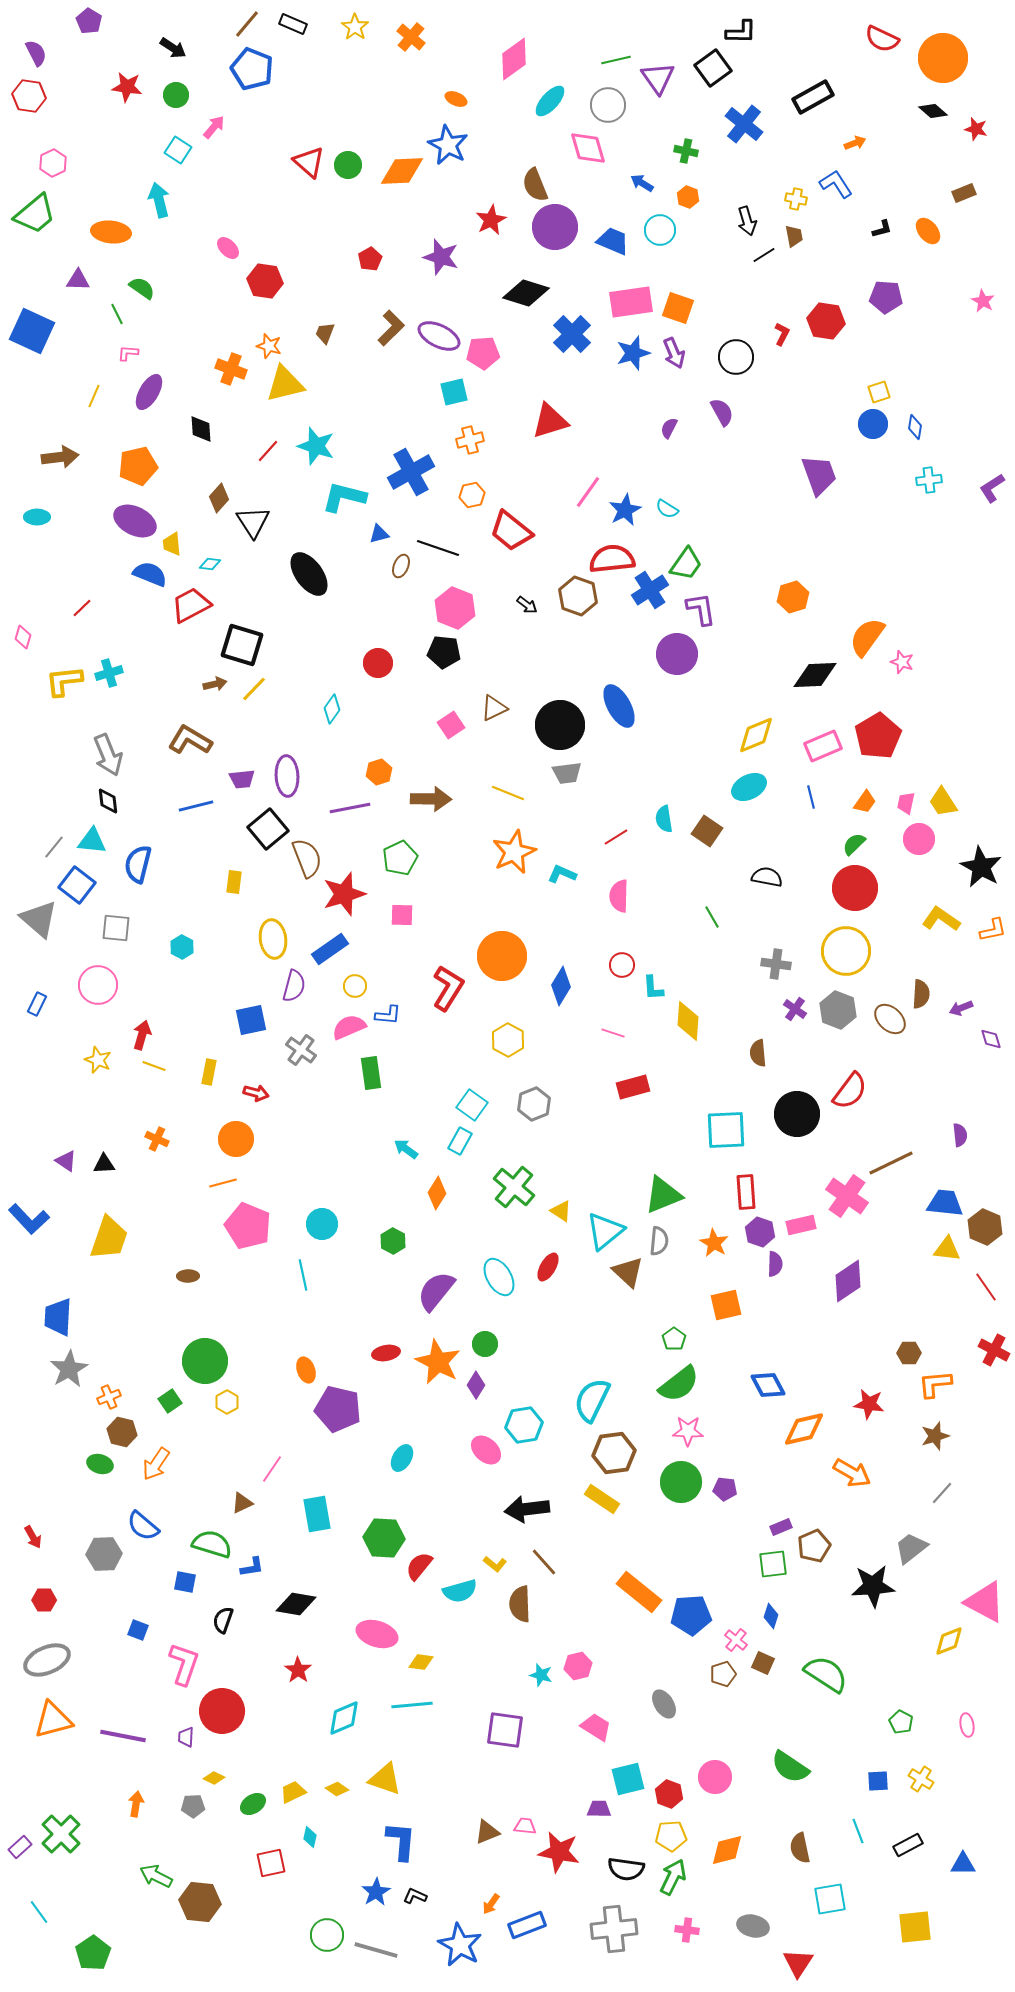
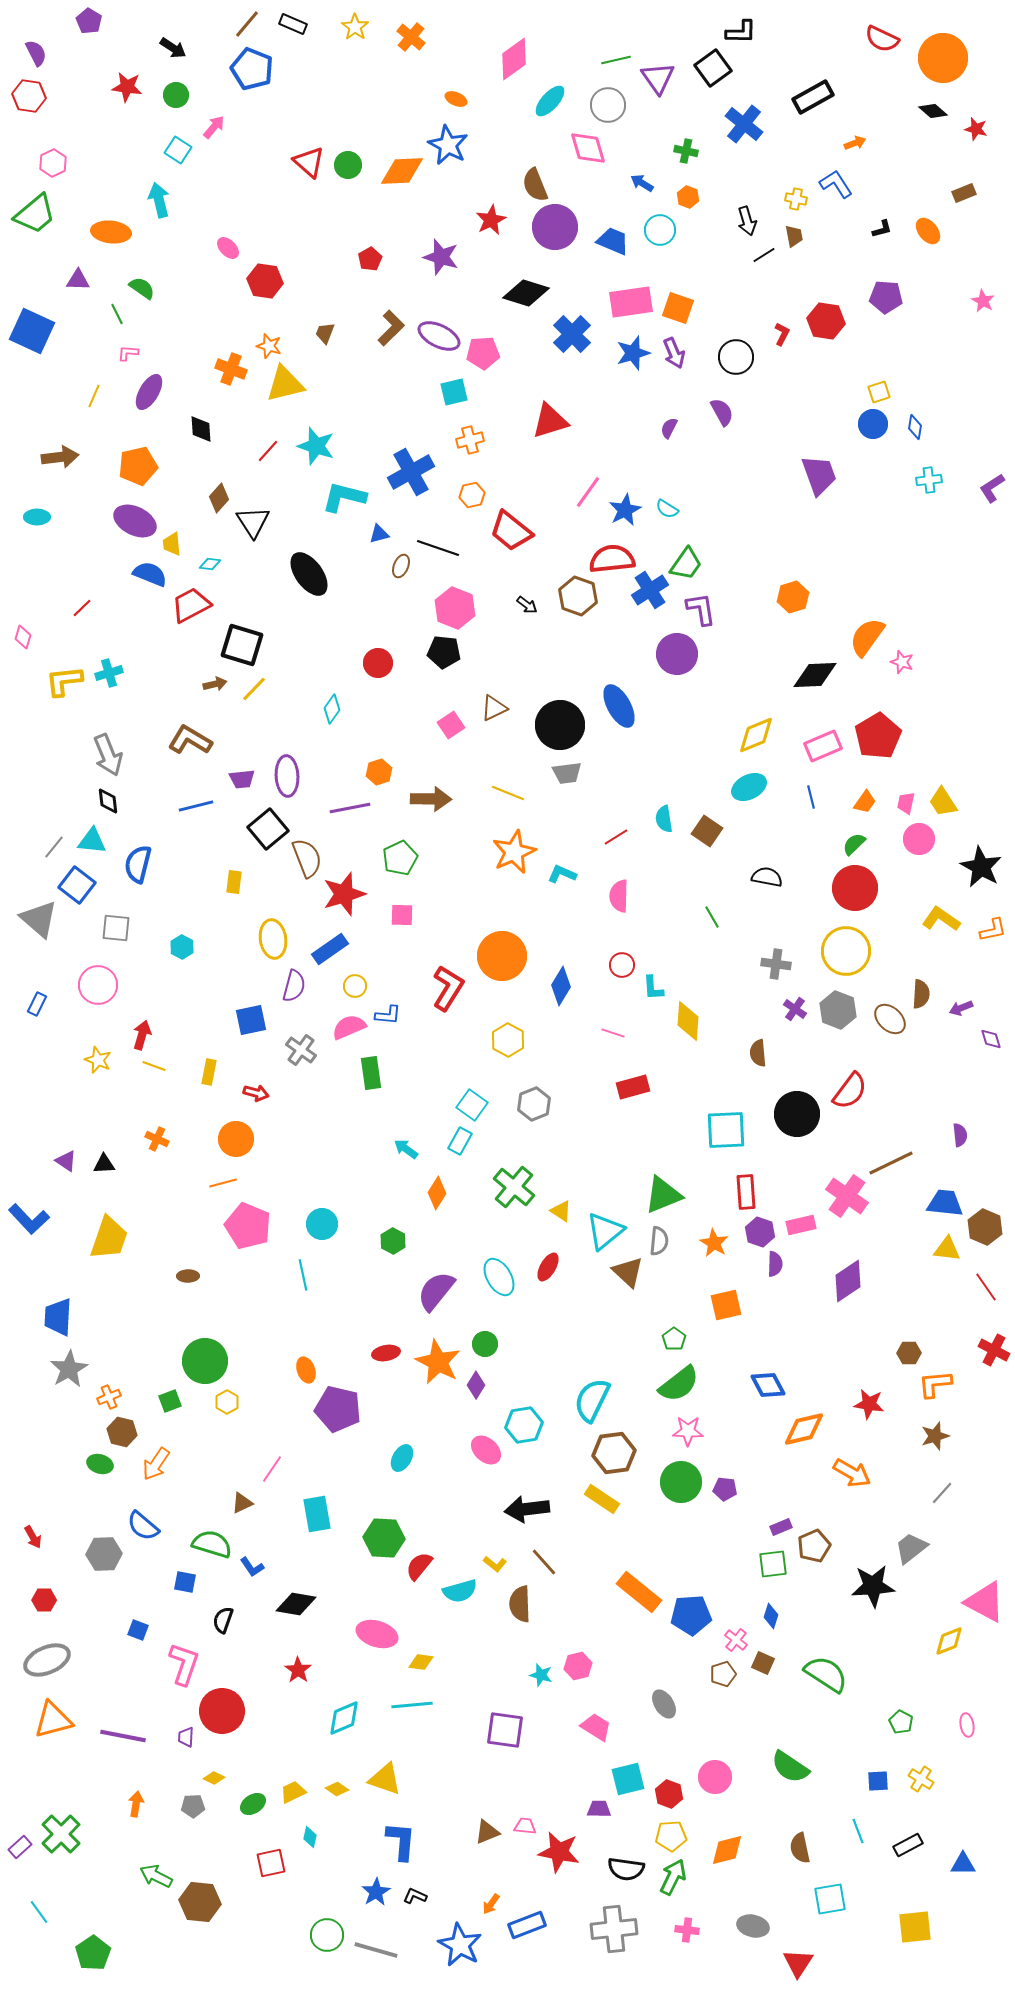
green square at (170, 1401): rotated 15 degrees clockwise
blue L-shape at (252, 1567): rotated 65 degrees clockwise
